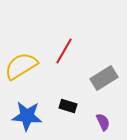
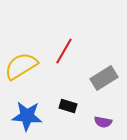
purple semicircle: rotated 126 degrees clockwise
